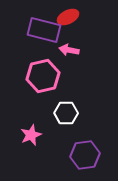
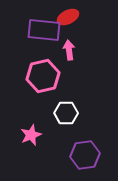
purple rectangle: rotated 8 degrees counterclockwise
pink arrow: rotated 72 degrees clockwise
